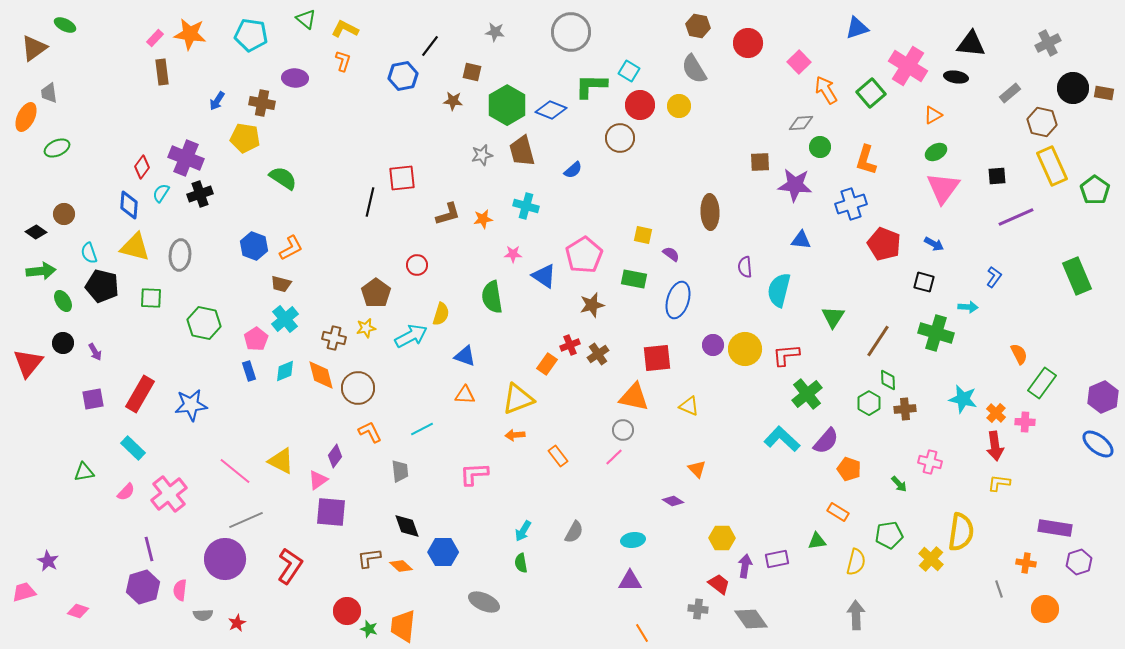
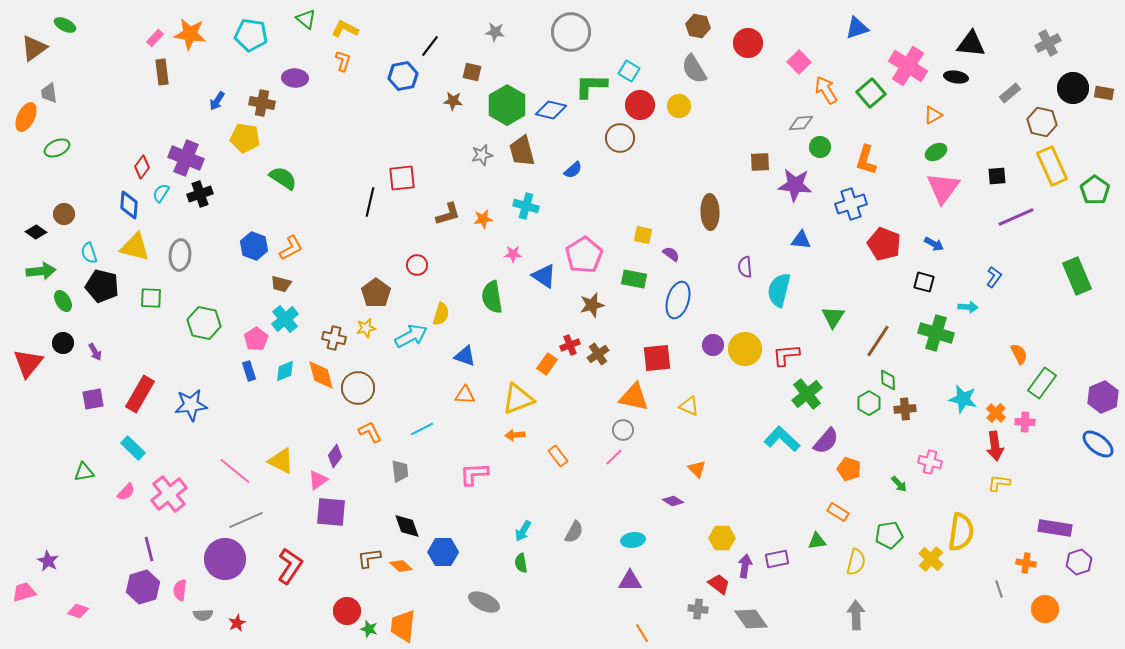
blue diamond at (551, 110): rotated 8 degrees counterclockwise
